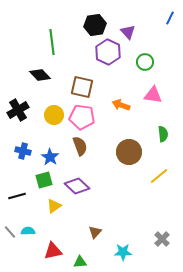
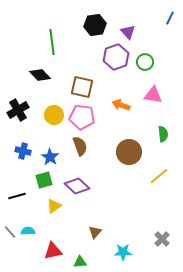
purple hexagon: moved 8 px right, 5 px down; rotated 15 degrees clockwise
